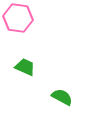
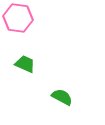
green trapezoid: moved 3 px up
